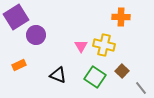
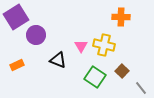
orange rectangle: moved 2 px left
black triangle: moved 15 px up
